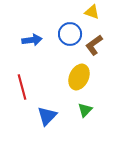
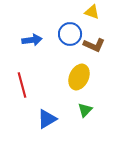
brown L-shape: rotated 120 degrees counterclockwise
red line: moved 2 px up
blue triangle: moved 3 px down; rotated 15 degrees clockwise
